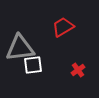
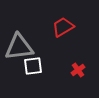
gray triangle: moved 1 px left, 1 px up
white square: moved 1 px down
